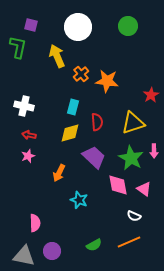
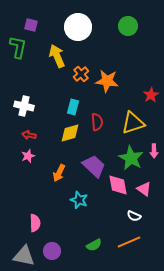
purple trapezoid: moved 9 px down
